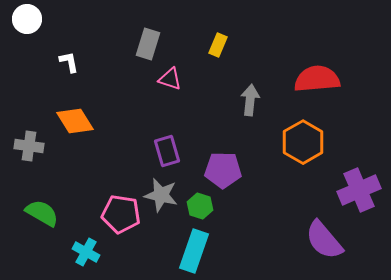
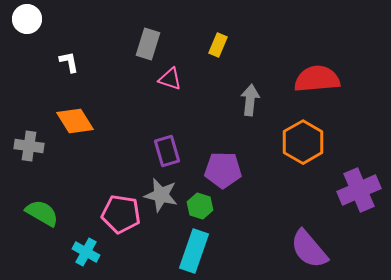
purple semicircle: moved 15 px left, 9 px down
